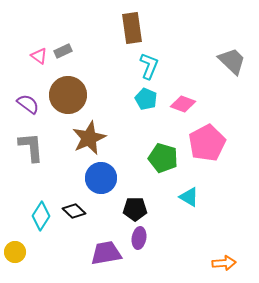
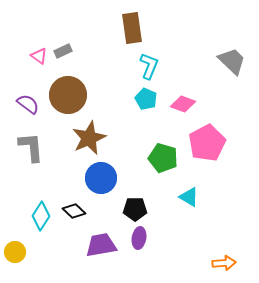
purple trapezoid: moved 5 px left, 8 px up
